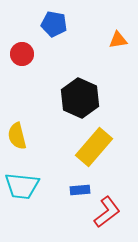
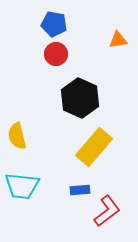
red circle: moved 34 px right
red L-shape: moved 1 px up
